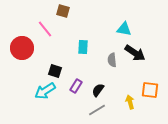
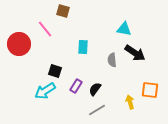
red circle: moved 3 px left, 4 px up
black semicircle: moved 3 px left, 1 px up
